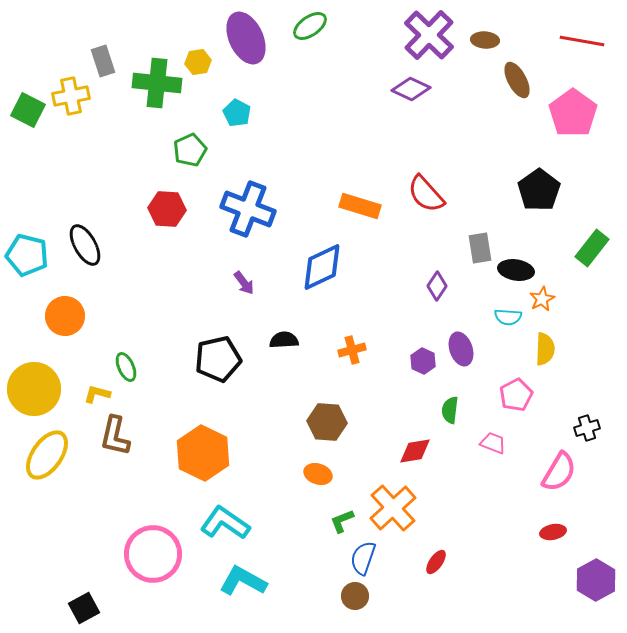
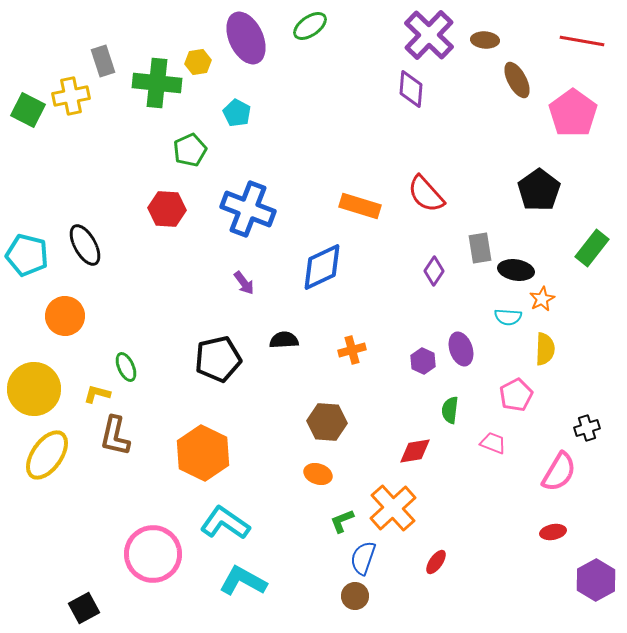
purple diamond at (411, 89): rotated 69 degrees clockwise
purple diamond at (437, 286): moved 3 px left, 15 px up
